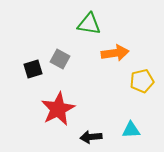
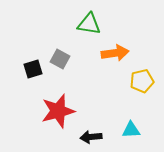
red star: moved 2 px down; rotated 12 degrees clockwise
